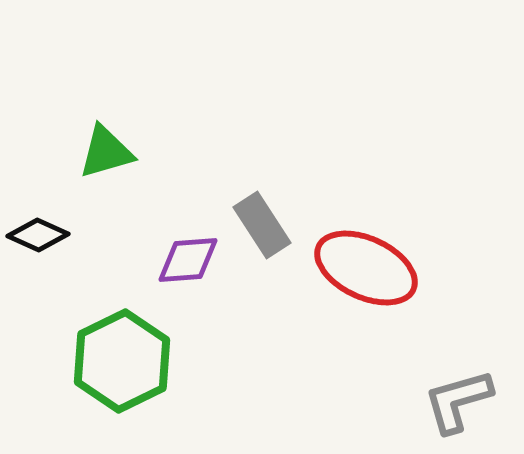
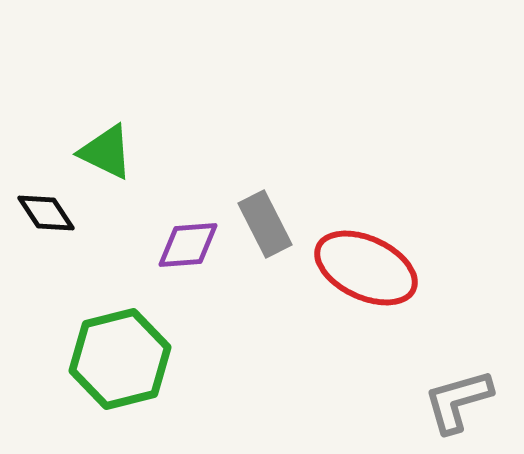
green triangle: rotated 42 degrees clockwise
gray rectangle: moved 3 px right, 1 px up; rotated 6 degrees clockwise
black diamond: moved 8 px right, 22 px up; rotated 32 degrees clockwise
purple diamond: moved 15 px up
green hexagon: moved 2 px left, 2 px up; rotated 12 degrees clockwise
